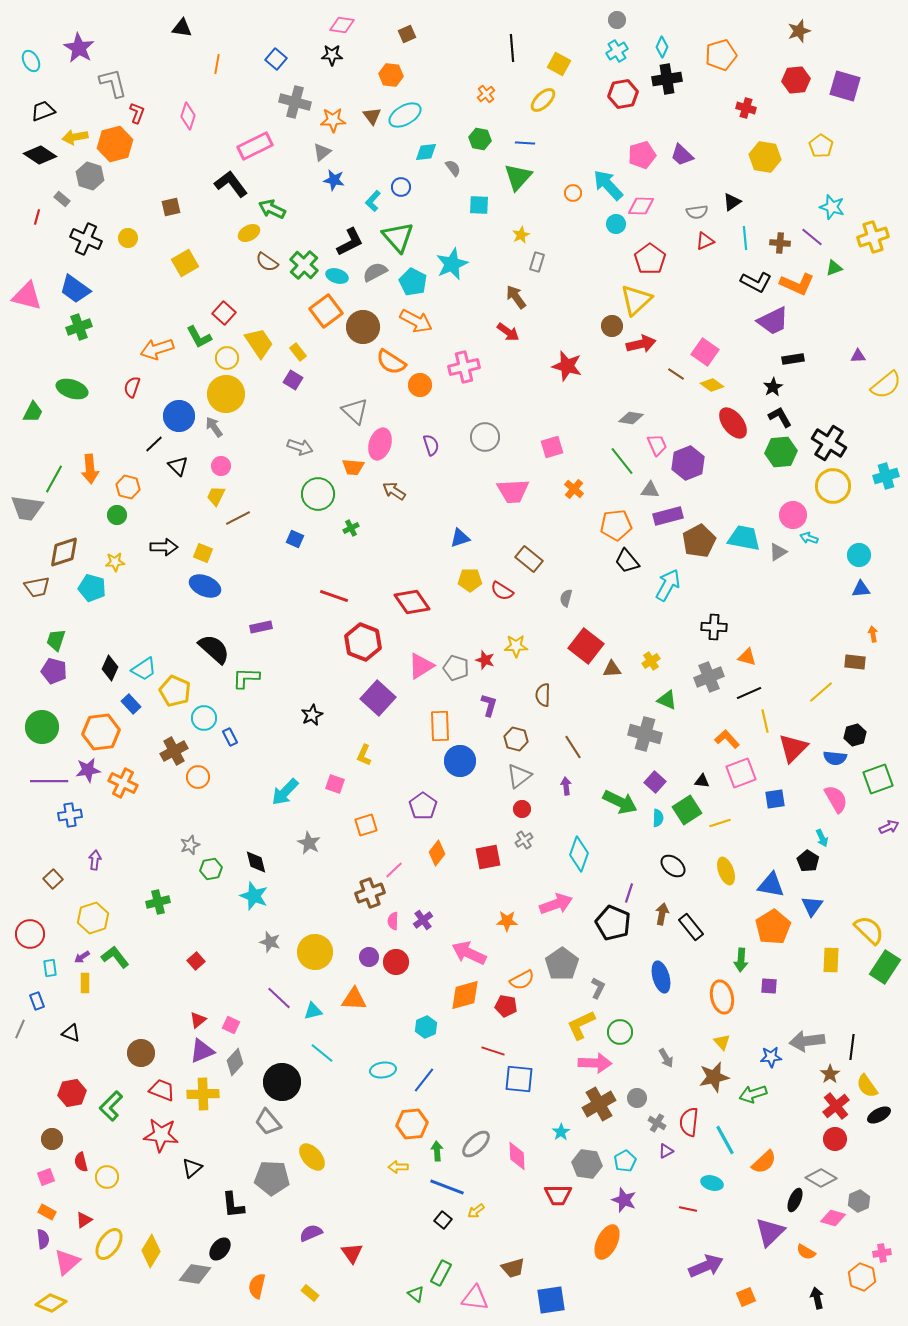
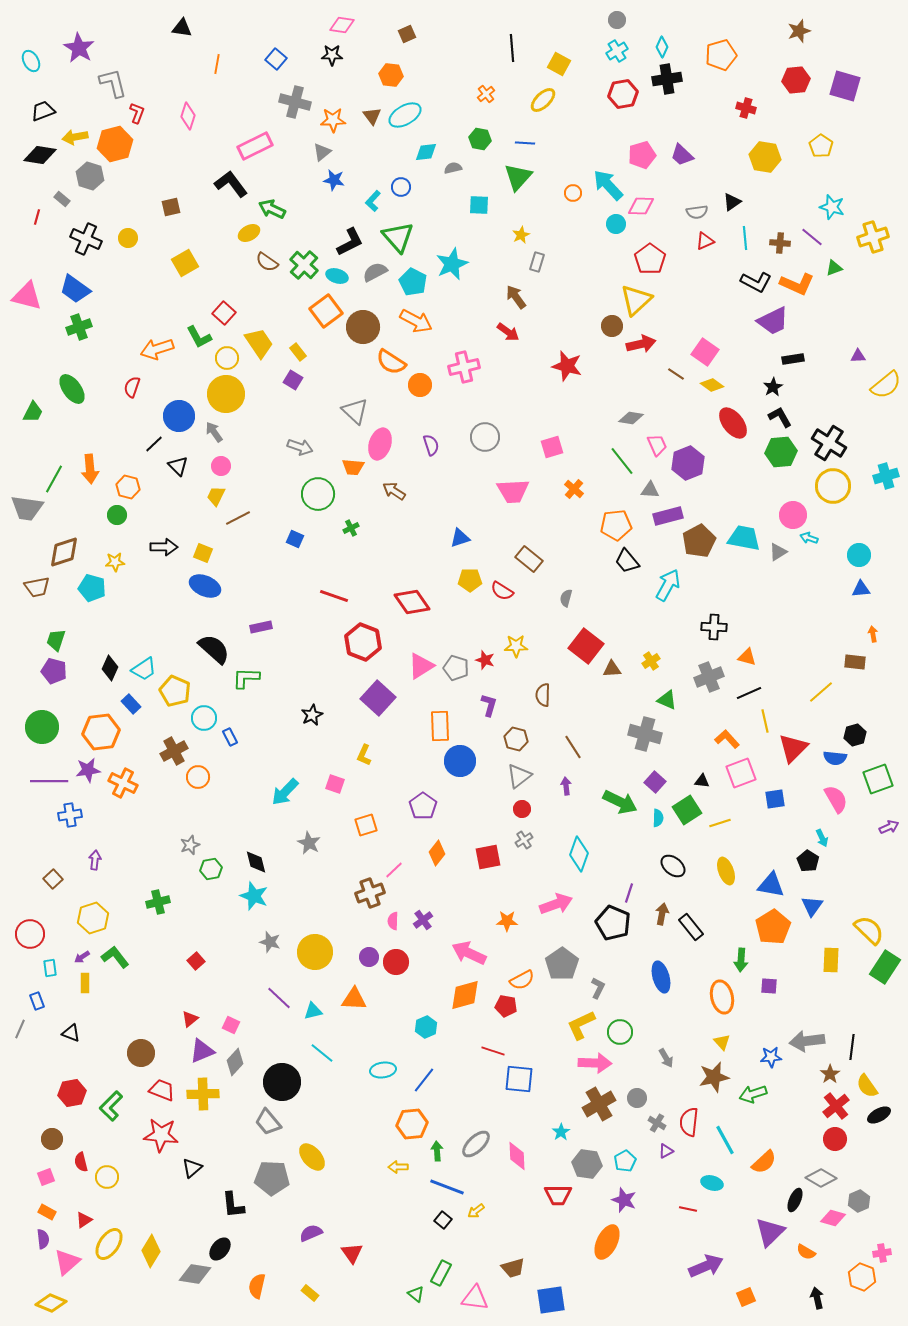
black diamond at (40, 155): rotated 24 degrees counterclockwise
gray semicircle at (453, 168): rotated 66 degrees counterclockwise
green ellipse at (72, 389): rotated 36 degrees clockwise
gray arrow at (214, 427): moved 5 px down
red triangle at (198, 1020): moved 8 px left, 1 px up
